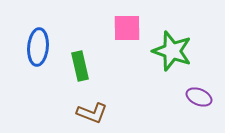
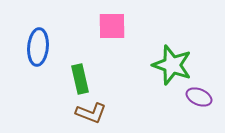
pink square: moved 15 px left, 2 px up
green star: moved 14 px down
green rectangle: moved 13 px down
brown L-shape: moved 1 px left
